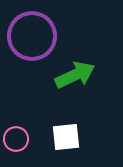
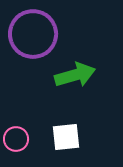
purple circle: moved 1 px right, 2 px up
green arrow: rotated 9 degrees clockwise
